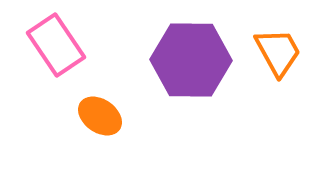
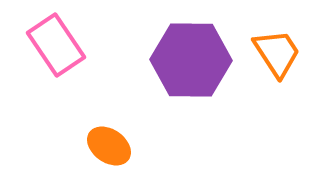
orange trapezoid: moved 1 px left, 1 px down; rotated 4 degrees counterclockwise
orange ellipse: moved 9 px right, 30 px down
